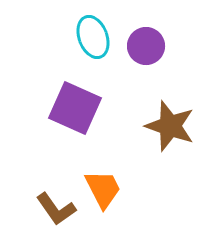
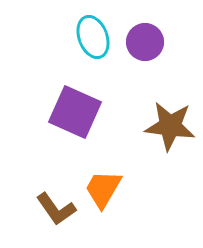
purple circle: moved 1 px left, 4 px up
purple square: moved 4 px down
brown star: rotated 12 degrees counterclockwise
orange trapezoid: rotated 123 degrees counterclockwise
